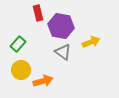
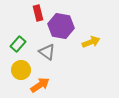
gray triangle: moved 16 px left
orange arrow: moved 3 px left, 4 px down; rotated 18 degrees counterclockwise
